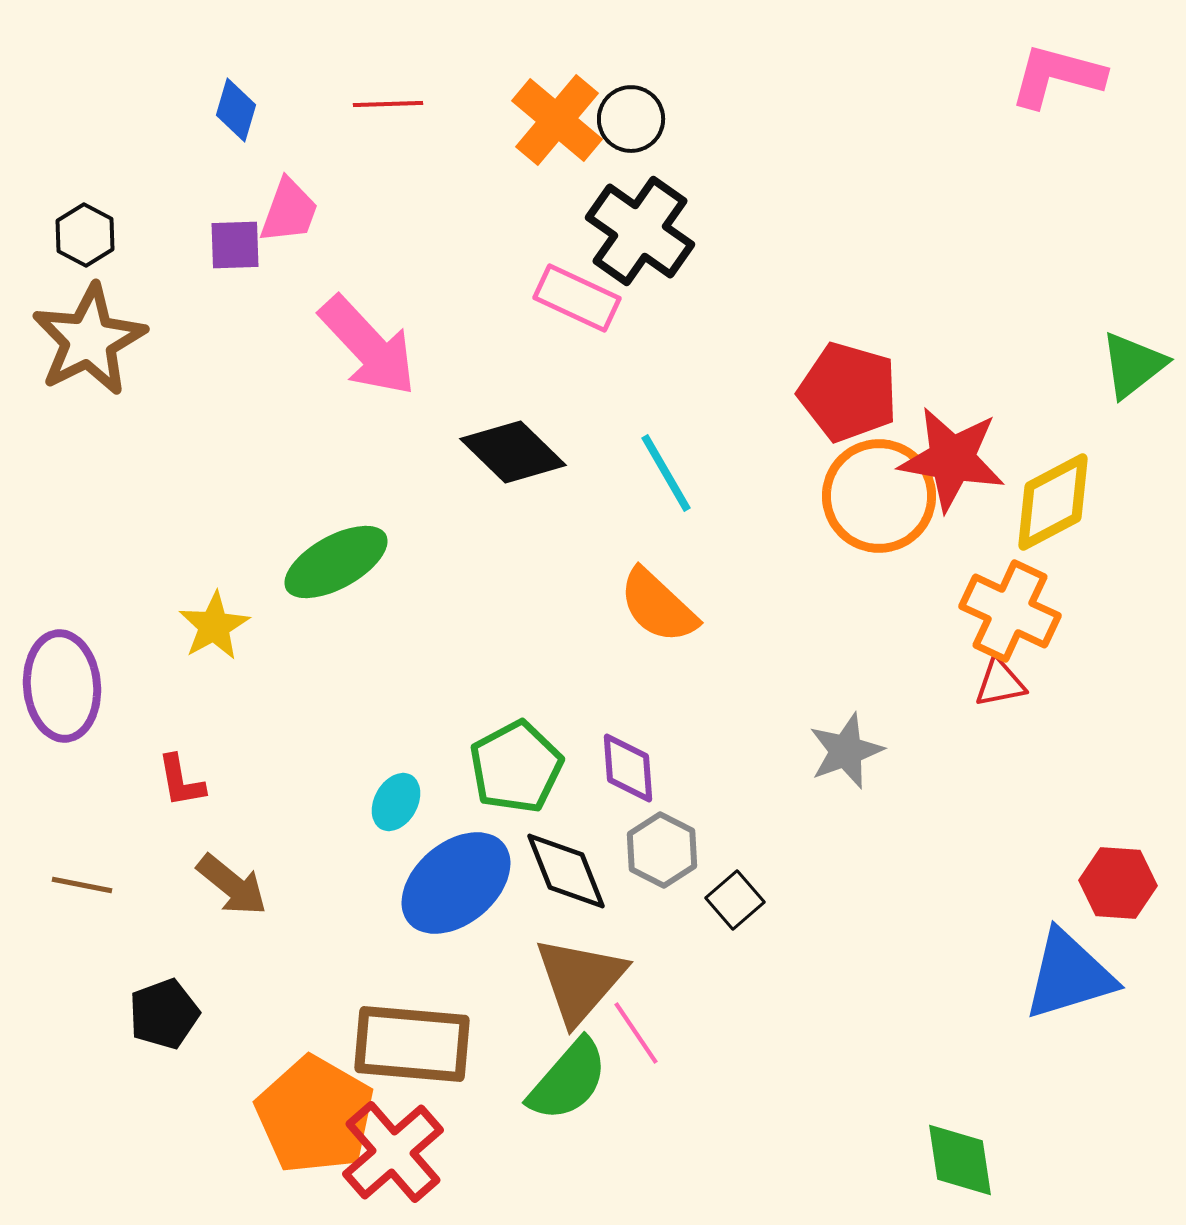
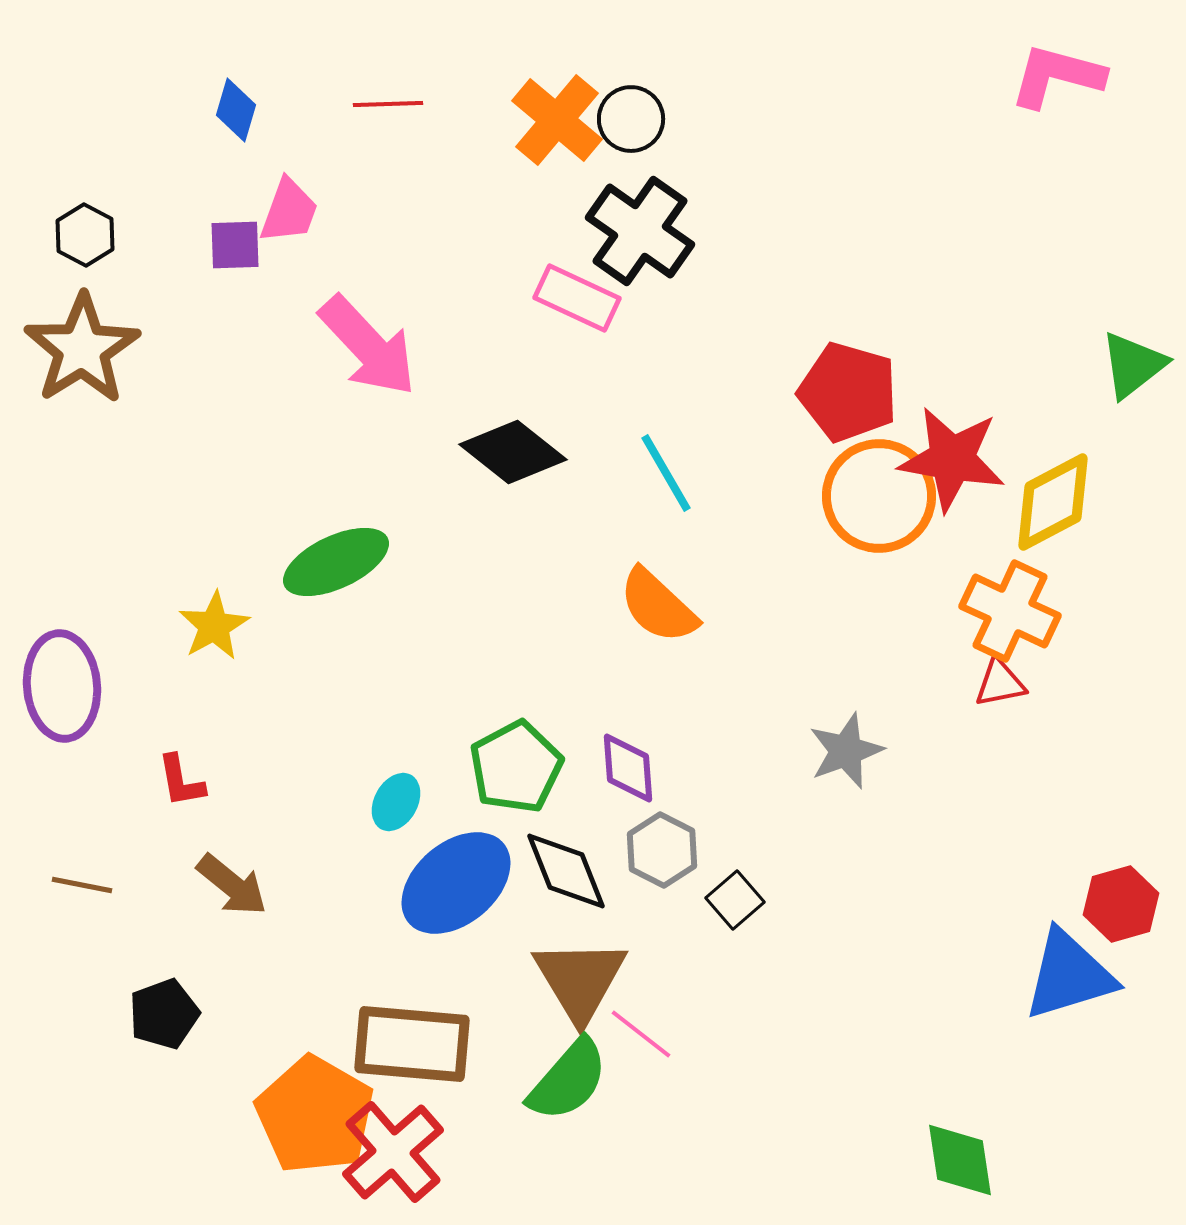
brown star at (89, 340): moved 7 px left, 9 px down; rotated 5 degrees counterclockwise
black diamond at (513, 452): rotated 6 degrees counterclockwise
green ellipse at (336, 562): rotated 4 degrees clockwise
red hexagon at (1118, 883): moved 3 px right, 21 px down; rotated 20 degrees counterclockwise
brown triangle at (580, 980): rotated 12 degrees counterclockwise
pink line at (636, 1033): moved 5 px right, 1 px down; rotated 18 degrees counterclockwise
